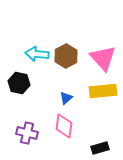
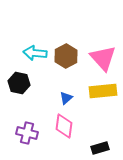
cyan arrow: moved 2 px left, 1 px up
